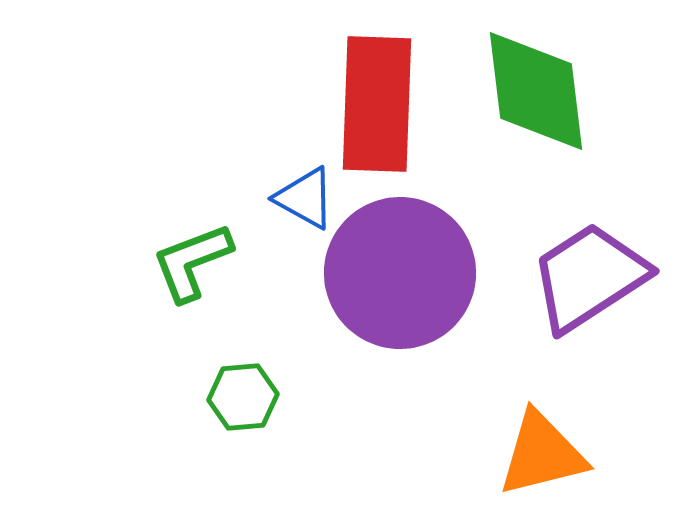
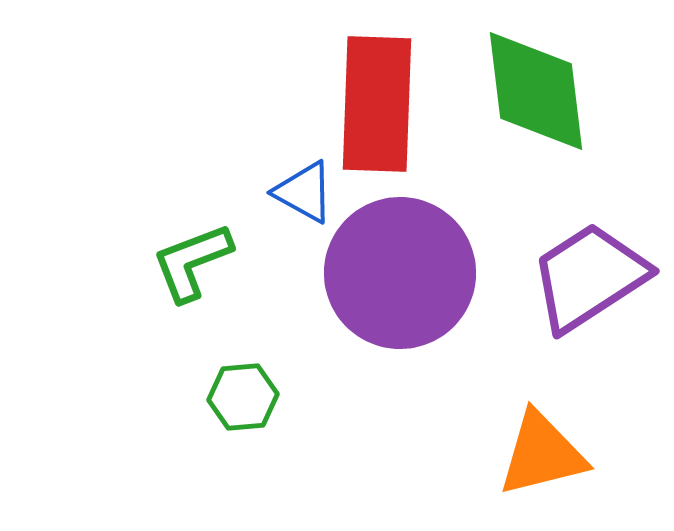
blue triangle: moved 1 px left, 6 px up
